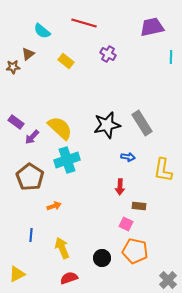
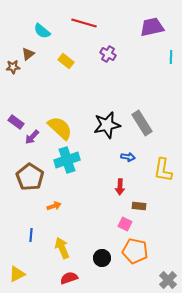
pink square: moved 1 px left
